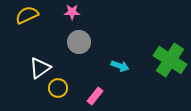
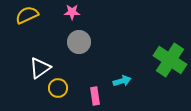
cyan arrow: moved 2 px right, 15 px down; rotated 36 degrees counterclockwise
pink rectangle: rotated 48 degrees counterclockwise
